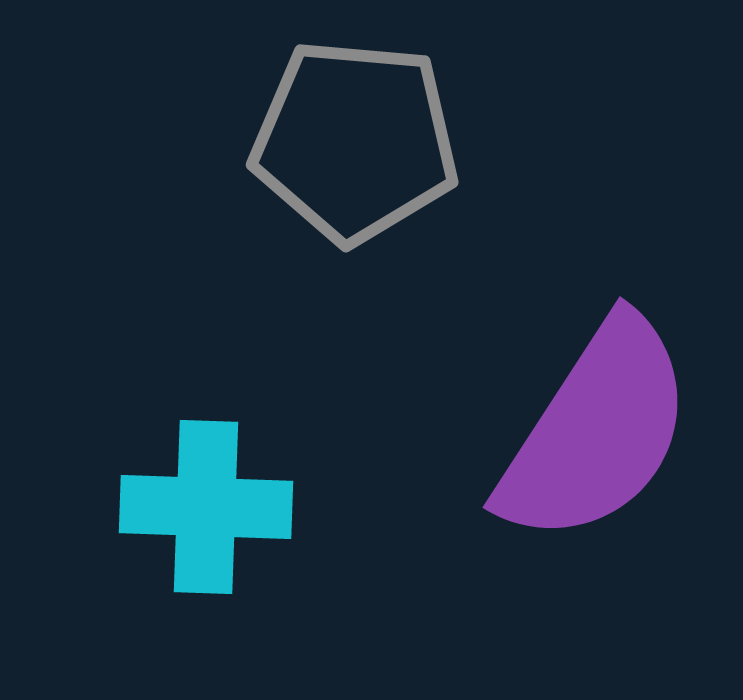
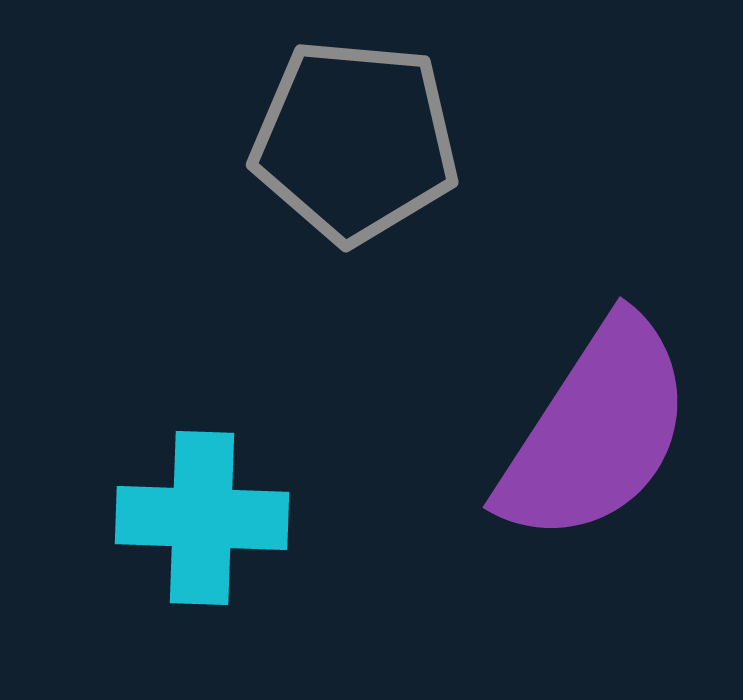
cyan cross: moved 4 px left, 11 px down
